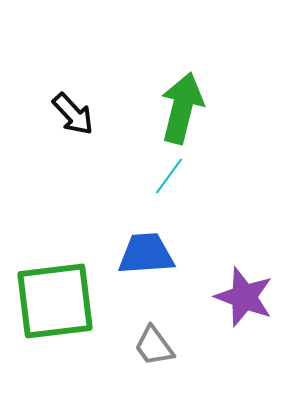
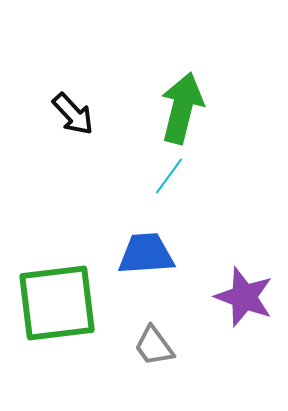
green square: moved 2 px right, 2 px down
